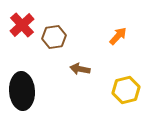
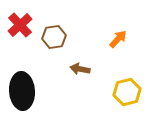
red cross: moved 2 px left
orange arrow: moved 3 px down
yellow hexagon: moved 1 px right, 2 px down
